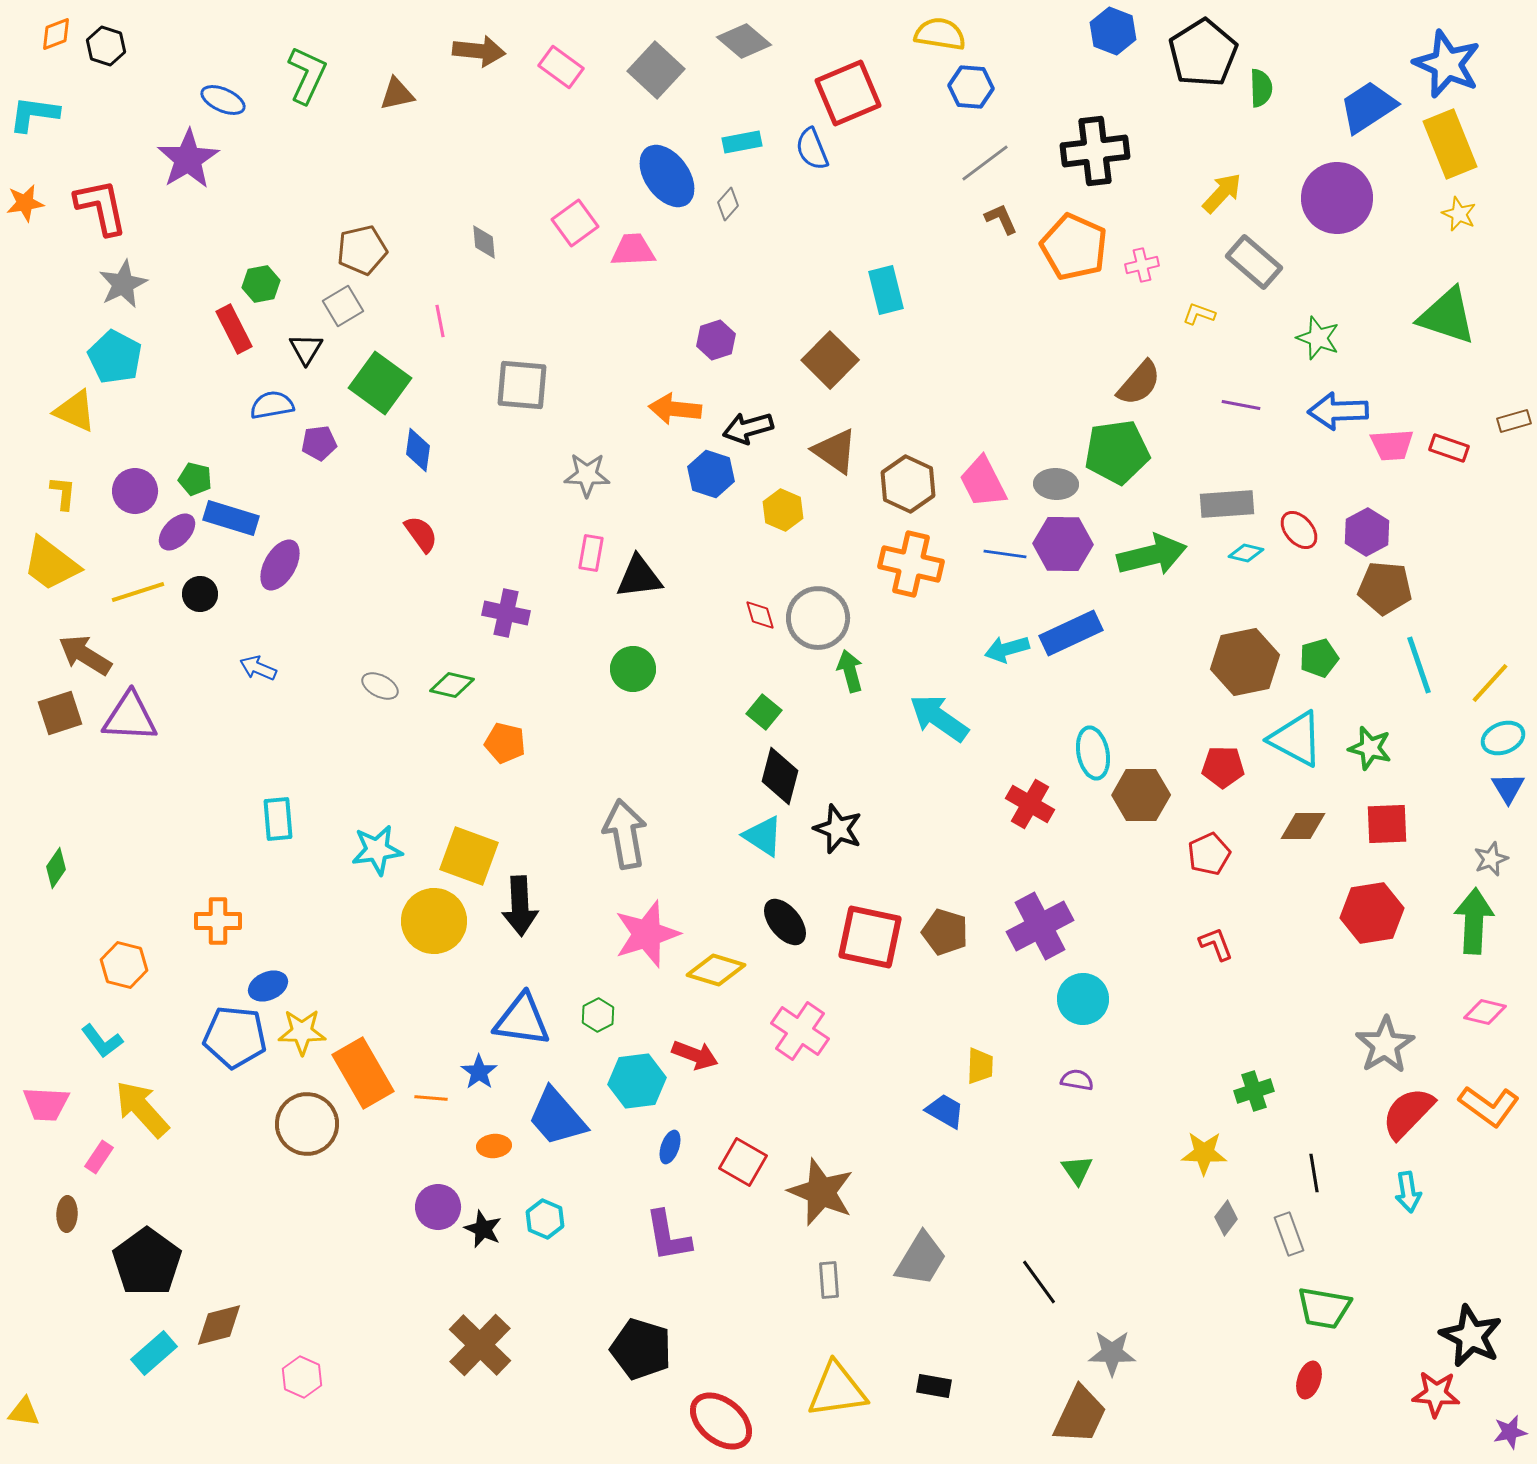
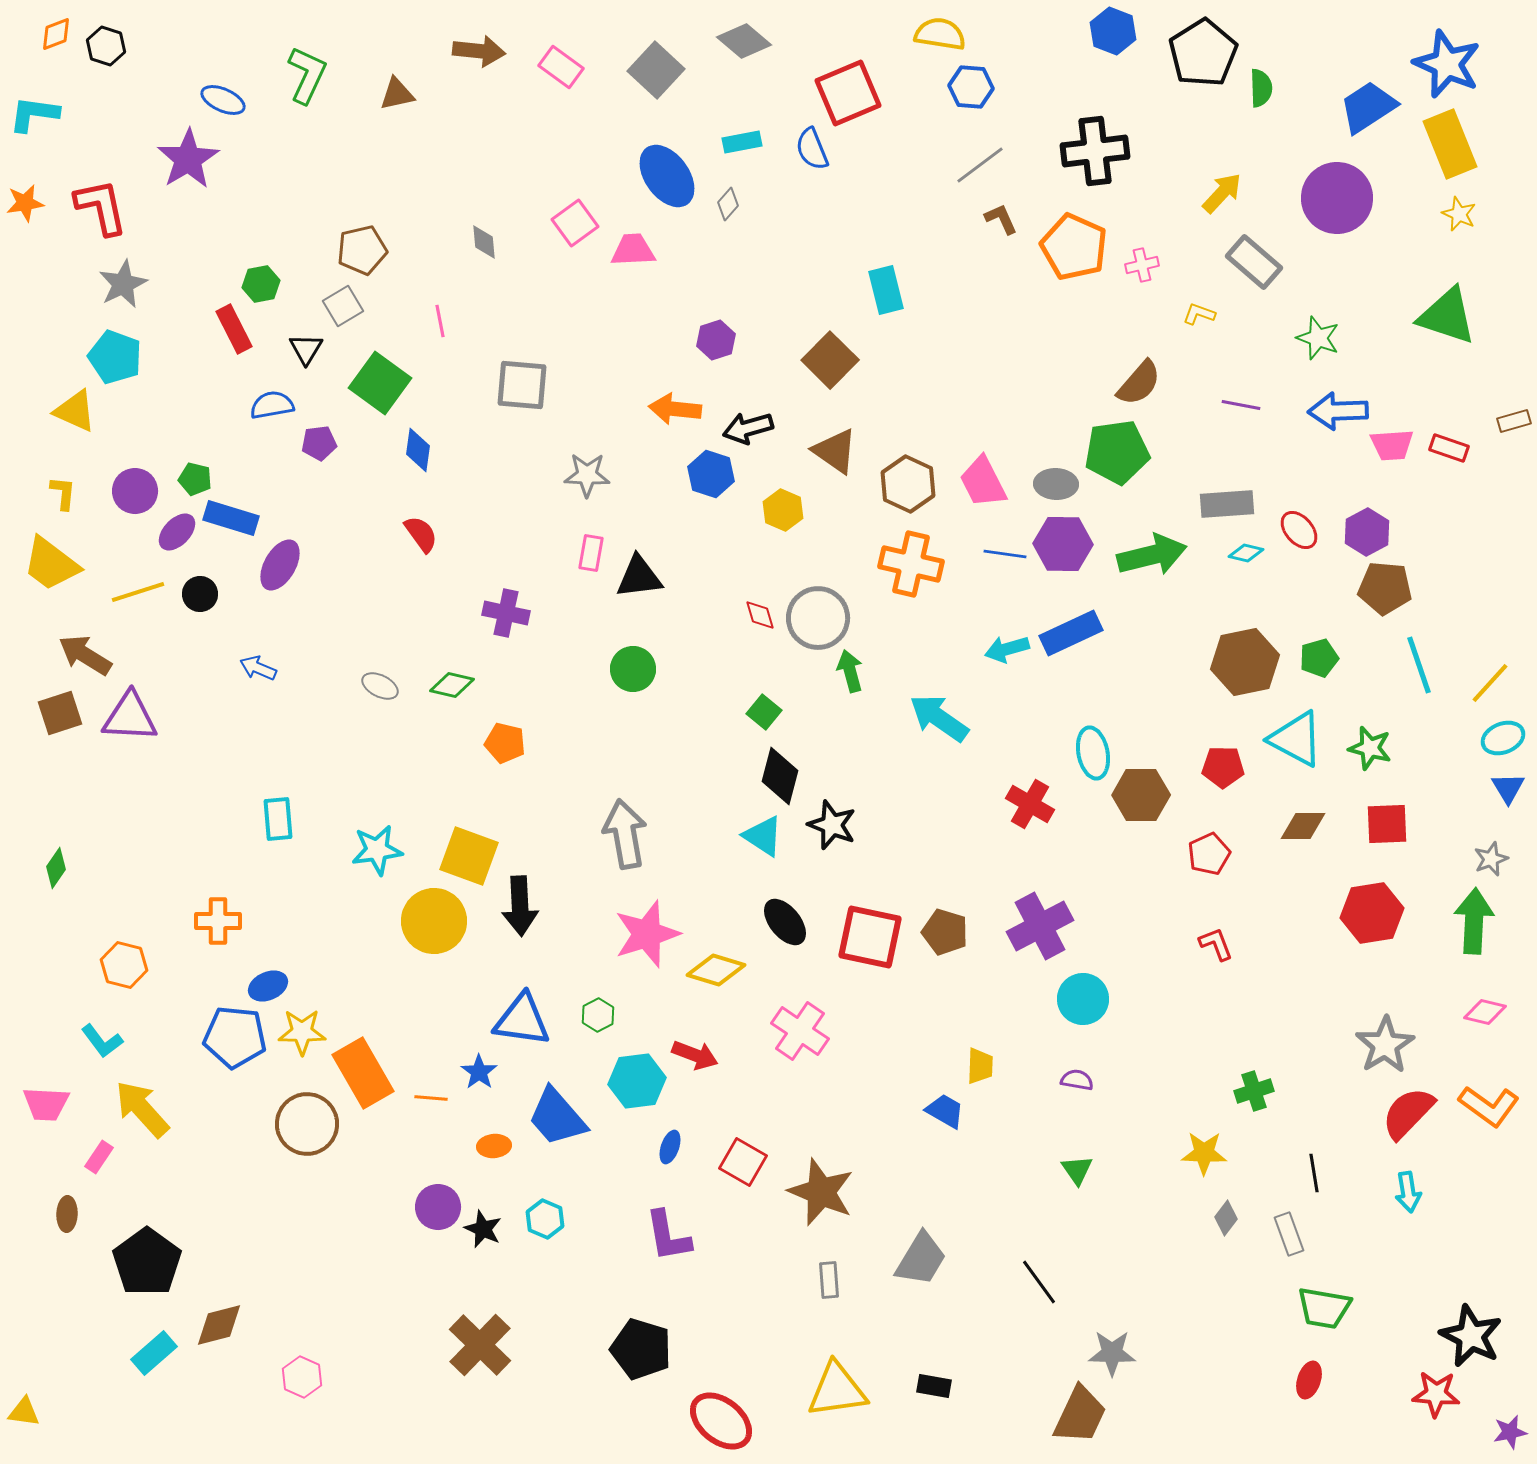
gray line at (985, 163): moved 5 px left, 2 px down
cyan pentagon at (115, 357): rotated 8 degrees counterclockwise
black star at (838, 829): moved 6 px left, 4 px up
